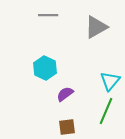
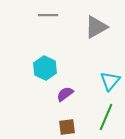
green line: moved 6 px down
